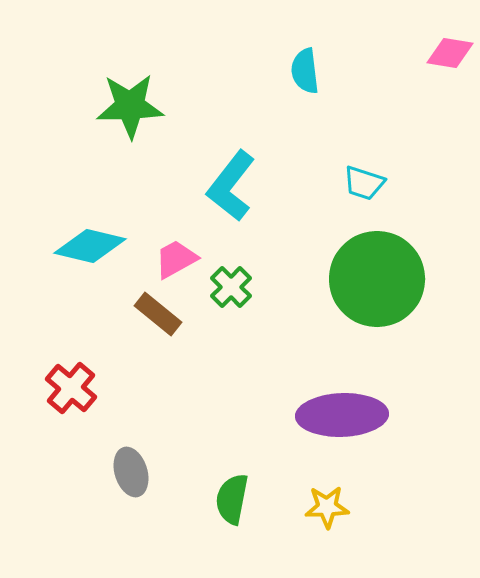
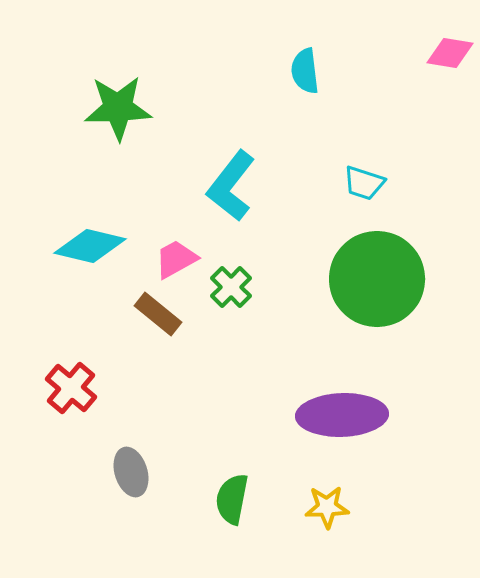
green star: moved 12 px left, 2 px down
